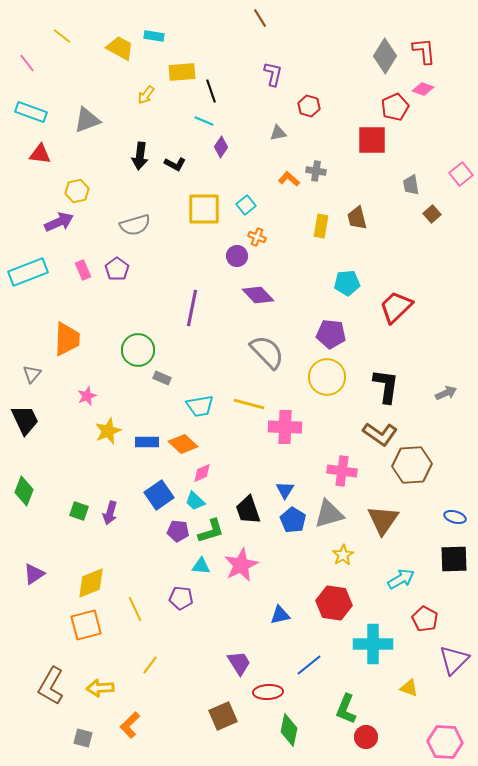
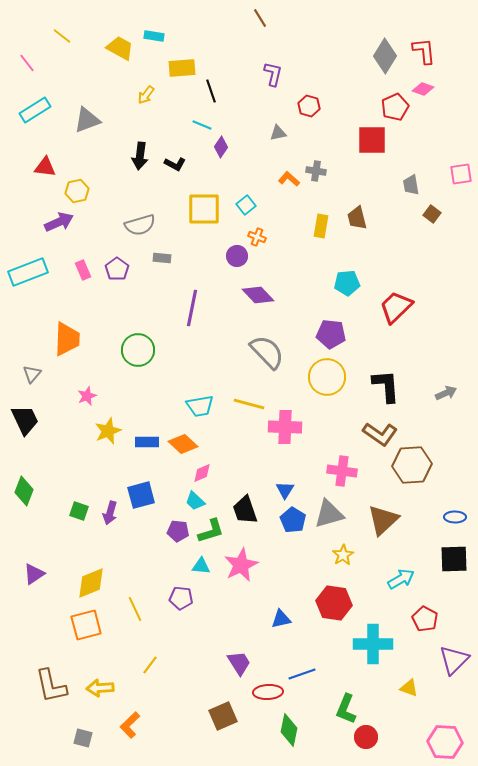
yellow rectangle at (182, 72): moved 4 px up
cyan rectangle at (31, 112): moved 4 px right, 2 px up; rotated 52 degrees counterclockwise
cyan line at (204, 121): moved 2 px left, 4 px down
red triangle at (40, 154): moved 5 px right, 13 px down
pink square at (461, 174): rotated 30 degrees clockwise
brown square at (432, 214): rotated 12 degrees counterclockwise
gray semicircle at (135, 225): moved 5 px right
gray rectangle at (162, 378): moved 120 px up; rotated 18 degrees counterclockwise
black L-shape at (386, 386): rotated 12 degrees counterclockwise
blue square at (159, 495): moved 18 px left; rotated 20 degrees clockwise
black trapezoid at (248, 510): moved 3 px left
blue ellipse at (455, 517): rotated 15 degrees counterclockwise
brown triangle at (383, 520): rotated 12 degrees clockwise
blue triangle at (280, 615): moved 1 px right, 4 px down
blue line at (309, 665): moved 7 px left, 9 px down; rotated 20 degrees clockwise
brown L-shape at (51, 686): rotated 42 degrees counterclockwise
